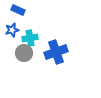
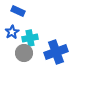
blue rectangle: moved 1 px down
blue star: moved 2 px down; rotated 16 degrees counterclockwise
